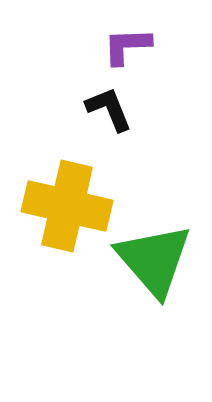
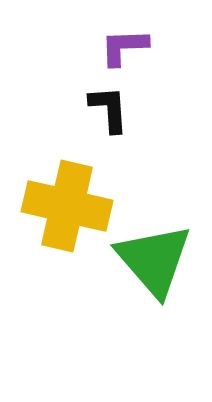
purple L-shape: moved 3 px left, 1 px down
black L-shape: rotated 18 degrees clockwise
